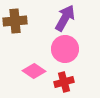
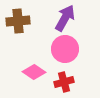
brown cross: moved 3 px right
pink diamond: moved 1 px down
